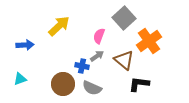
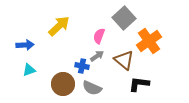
cyan triangle: moved 9 px right, 9 px up
